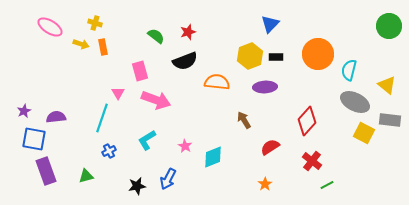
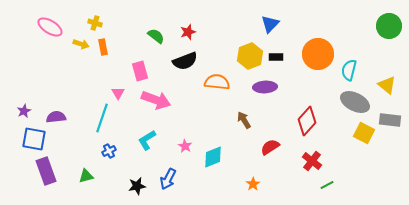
orange star: moved 12 px left
